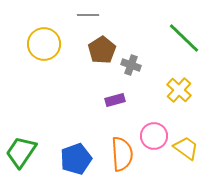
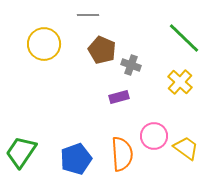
brown pentagon: rotated 16 degrees counterclockwise
yellow cross: moved 1 px right, 8 px up
purple rectangle: moved 4 px right, 3 px up
